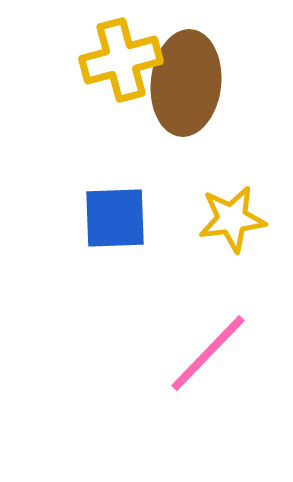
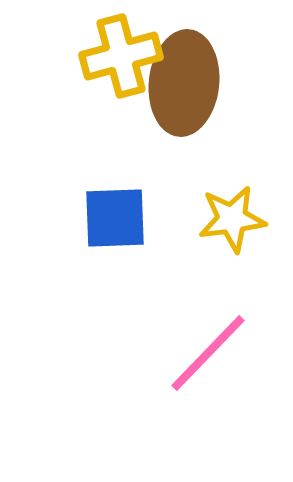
yellow cross: moved 4 px up
brown ellipse: moved 2 px left
